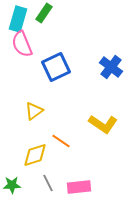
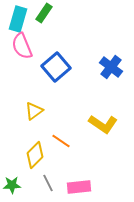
pink semicircle: moved 2 px down
blue square: rotated 16 degrees counterclockwise
yellow diamond: rotated 28 degrees counterclockwise
